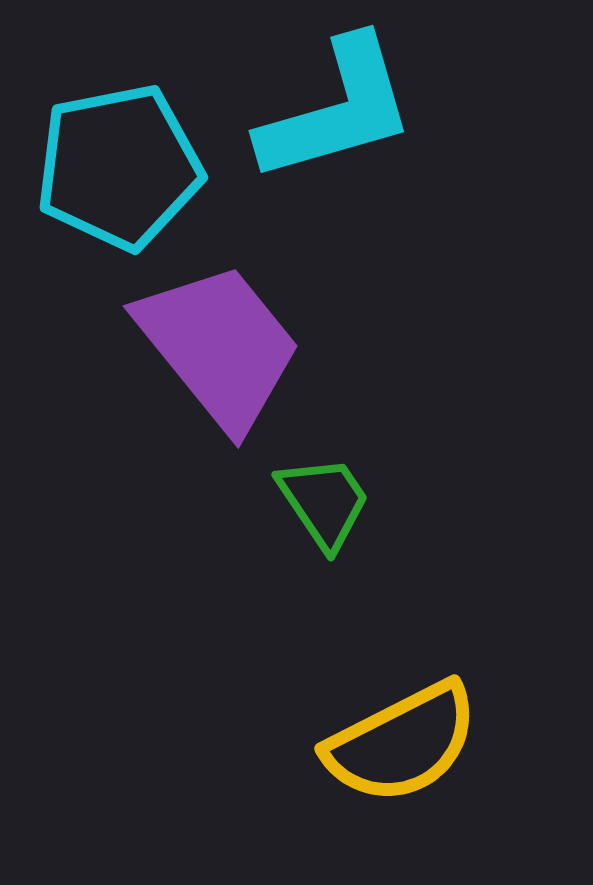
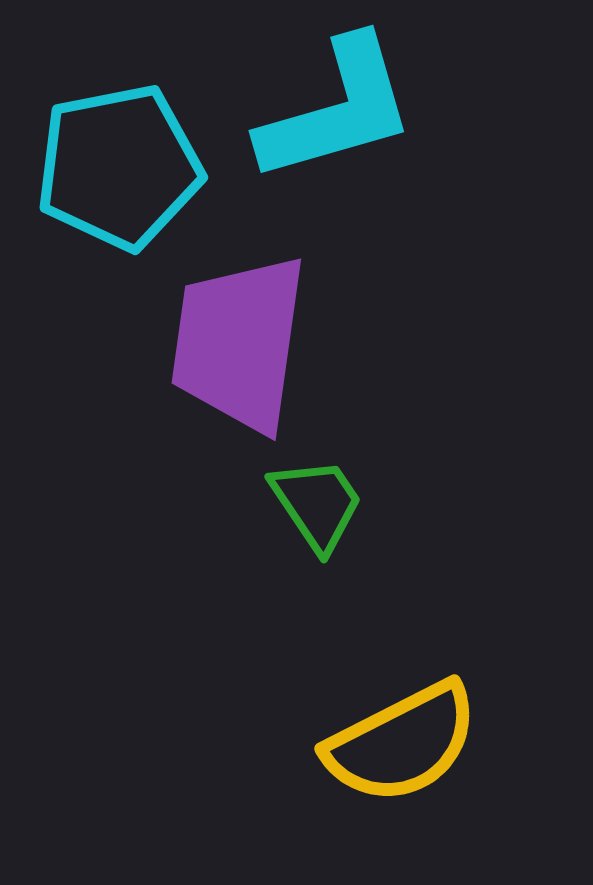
purple trapezoid: moved 20 px right, 3 px up; rotated 133 degrees counterclockwise
green trapezoid: moved 7 px left, 2 px down
